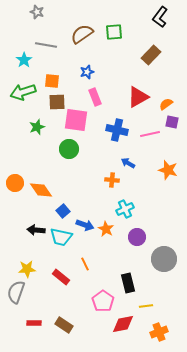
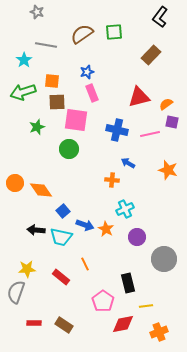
pink rectangle at (95, 97): moved 3 px left, 4 px up
red triangle at (138, 97): moved 1 px right; rotated 15 degrees clockwise
